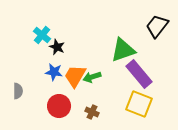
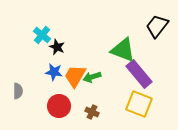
green triangle: rotated 40 degrees clockwise
